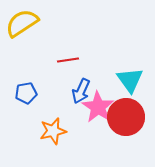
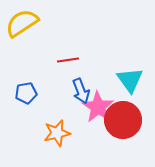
blue arrow: rotated 45 degrees counterclockwise
red circle: moved 3 px left, 3 px down
orange star: moved 4 px right, 2 px down
